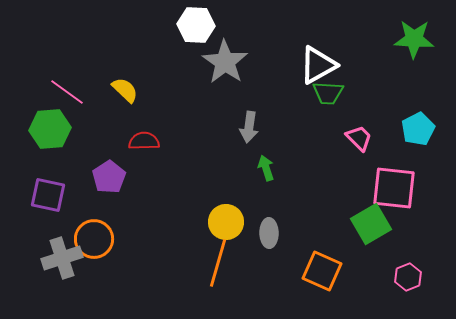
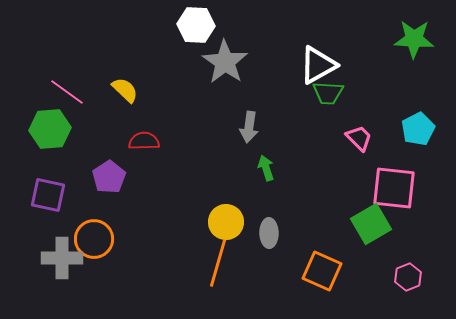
gray cross: rotated 18 degrees clockwise
